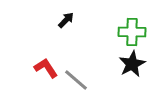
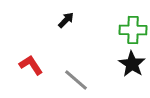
green cross: moved 1 px right, 2 px up
black star: rotated 12 degrees counterclockwise
red L-shape: moved 15 px left, 3 px up
